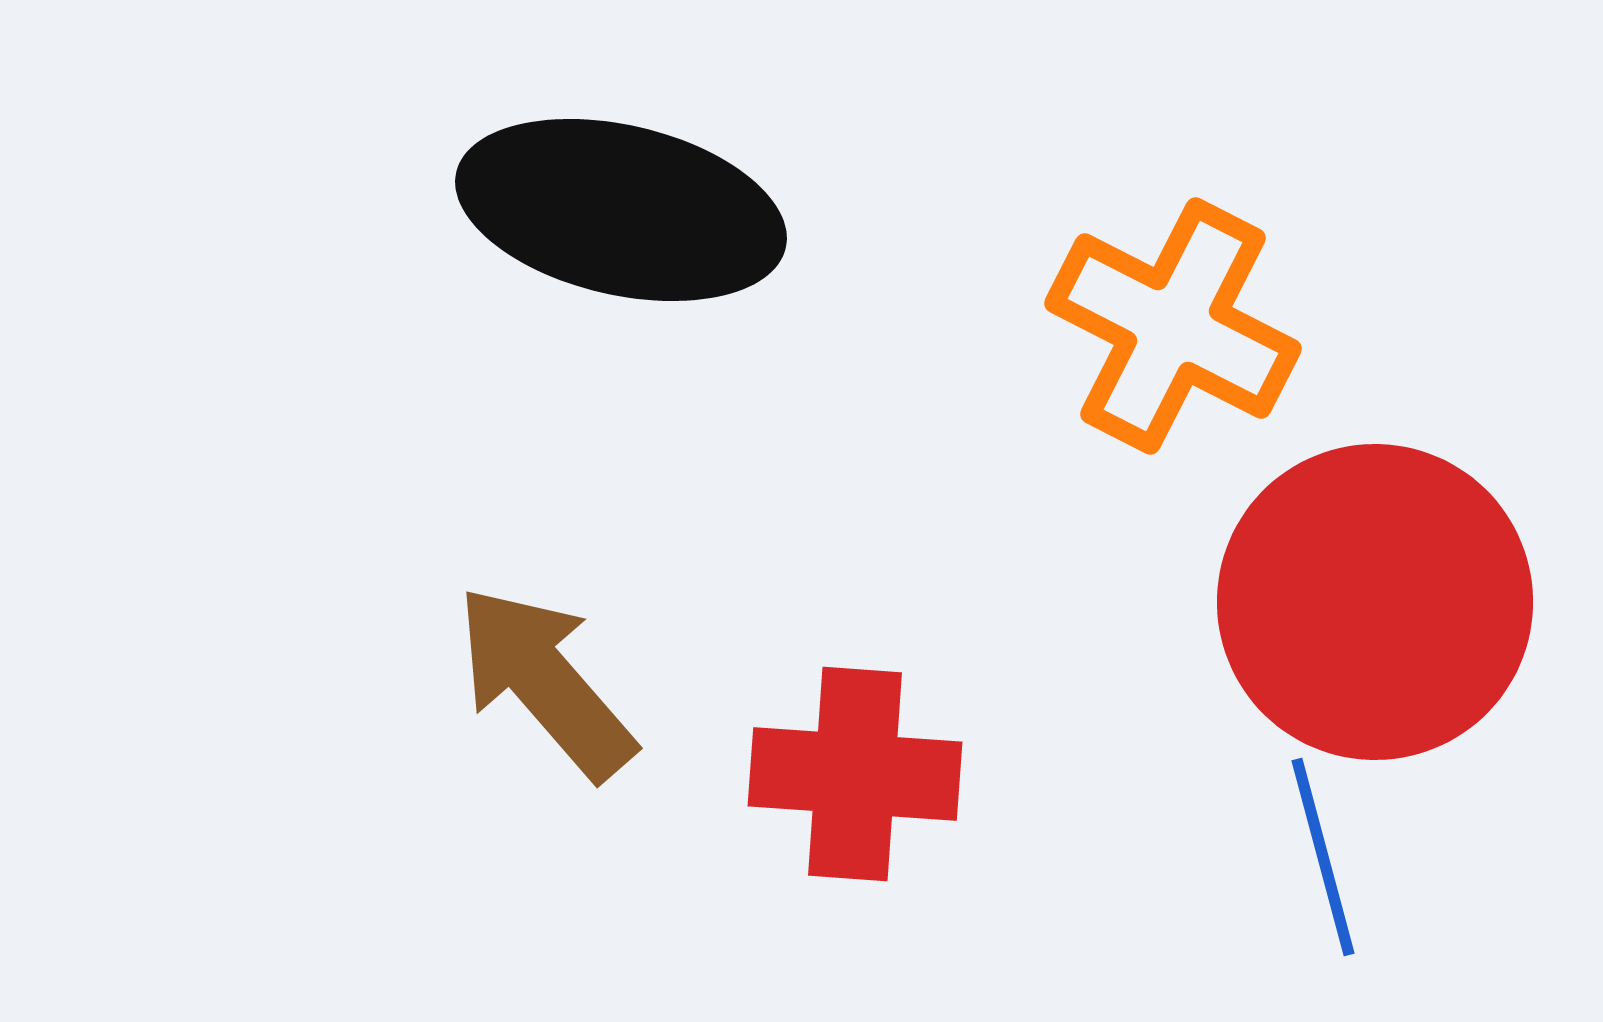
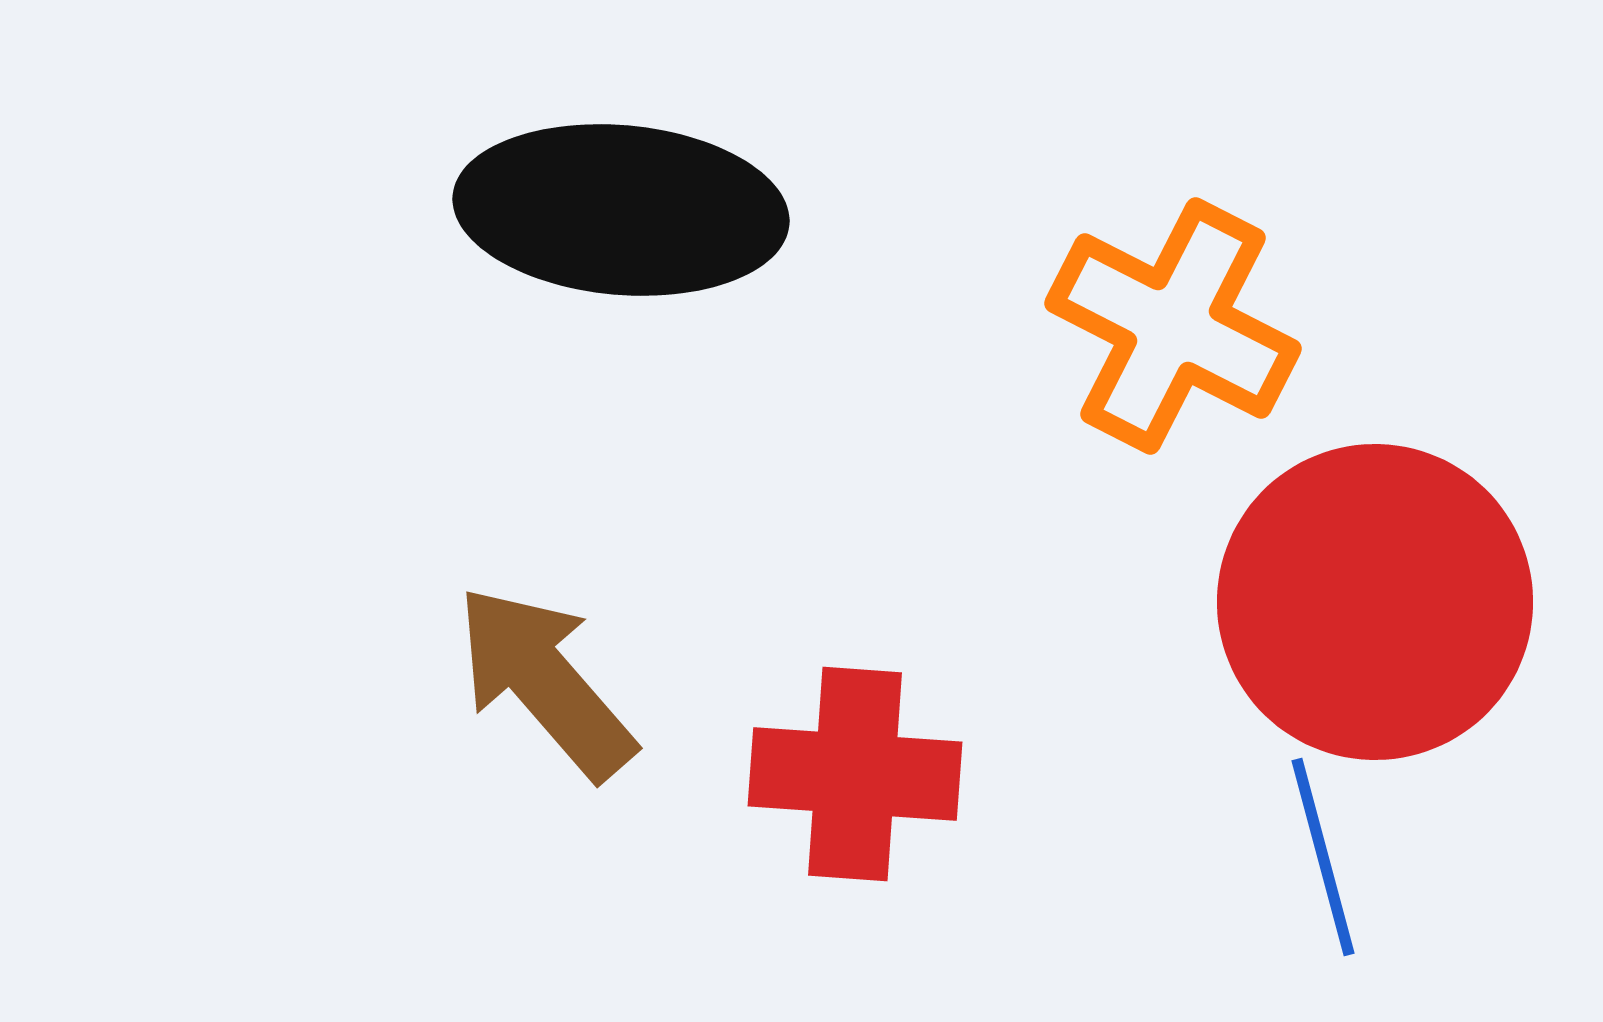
black ellipse: rotated 8 degrees counterclockwise
